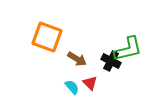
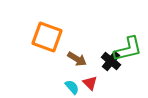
black cross: rotated 12 degrees clockwise
